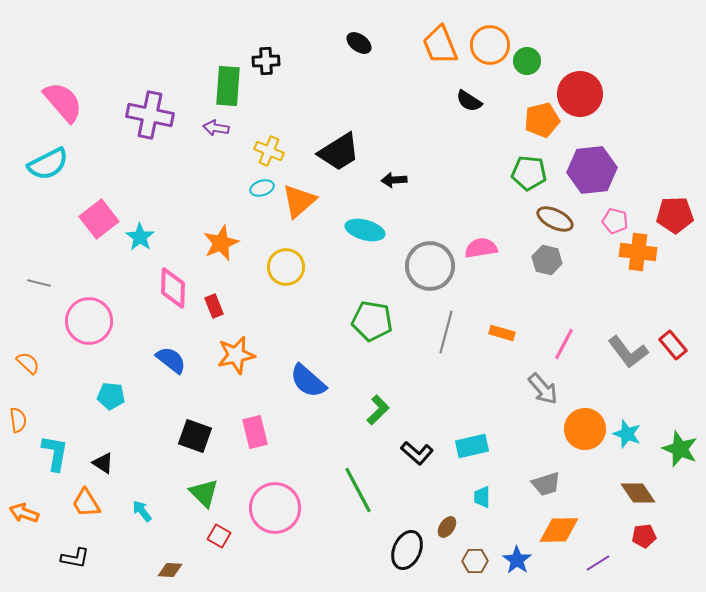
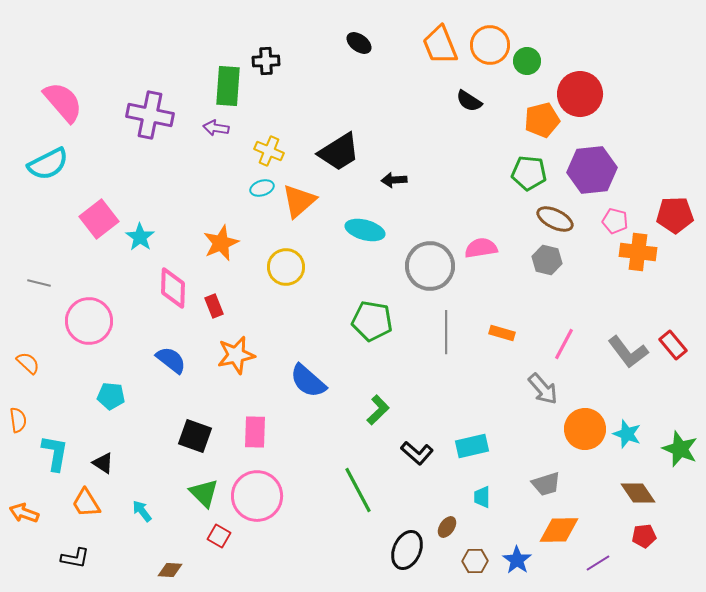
gray line at (446, 332): rotated 15 degrees counterclockwise
pink rectangle at (255, 432): rotated 16 degrees clockwise
pink circle at (275, 508): moved 18 px left, 12 px up
